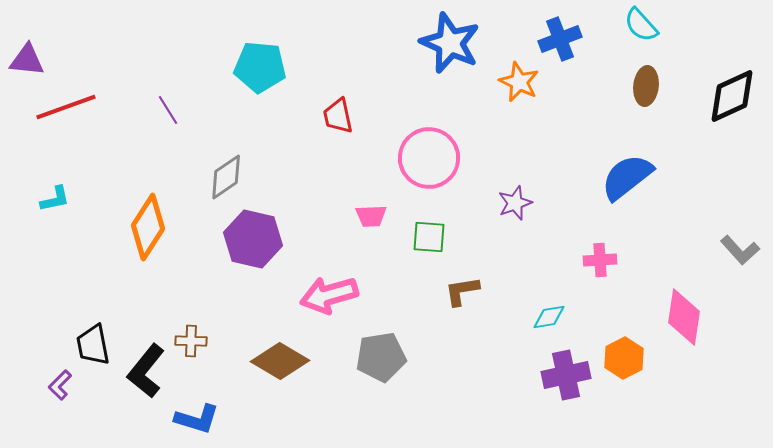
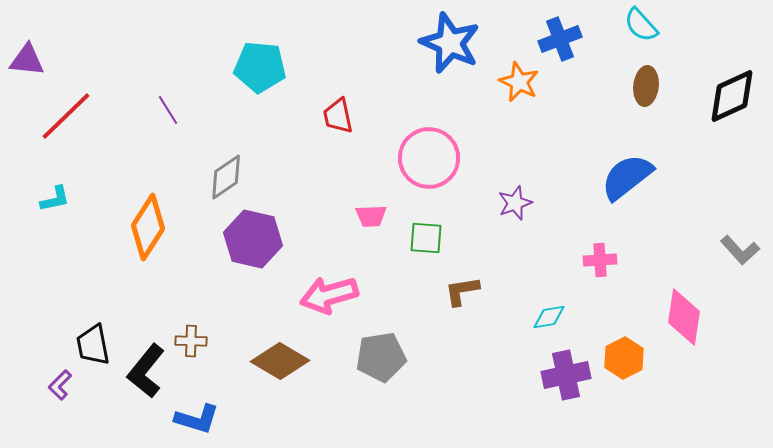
red line: moved 9 px down; rotated 24 degrees counterclockwise
green square: moved 3 px left, 1 px down
